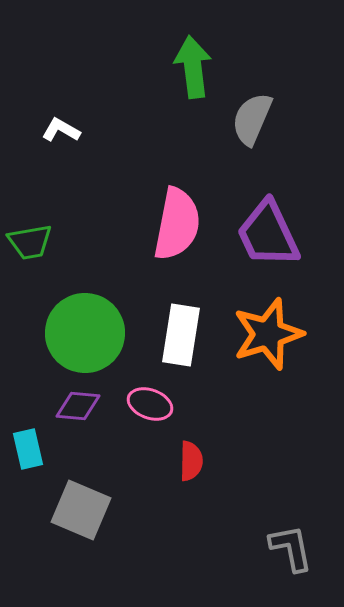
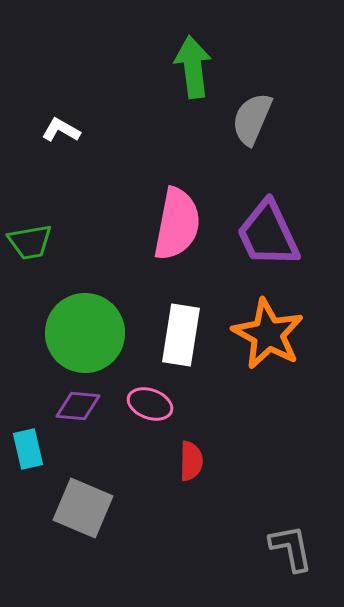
orange star: rotated 26 degrees counterclockwise
gray square: moved 2 px right, 2 px up
